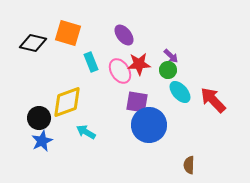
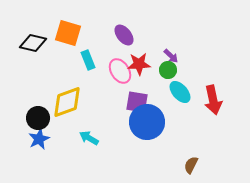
cyan rectangle: moved 3 px left, 2 px up
red arrow: rotated 148 degrees counterclockwise
black circle: moved 1 px left
blue circle: moved 2 px left, 3 px up
cyan arrow: moved 3 px right, 6 px down
blue star: moved 3 px left, 2 px up
brown semicircle: moved 2 px right; rotated 24 degrees clockwise
